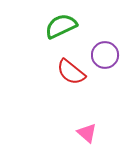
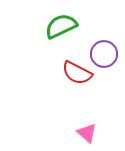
purple circle: moved 1 px left, 1 px up
red semicircle: moved 6 px right, 1 px down; rotated 12 degrees counterclockwise
